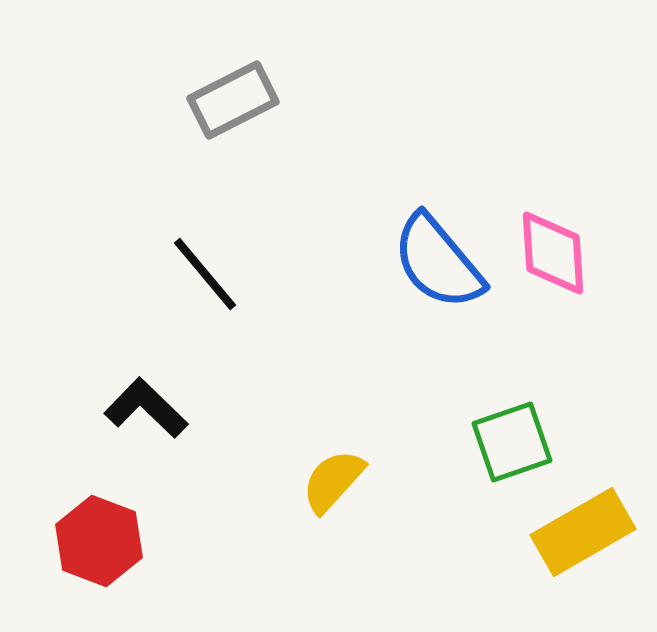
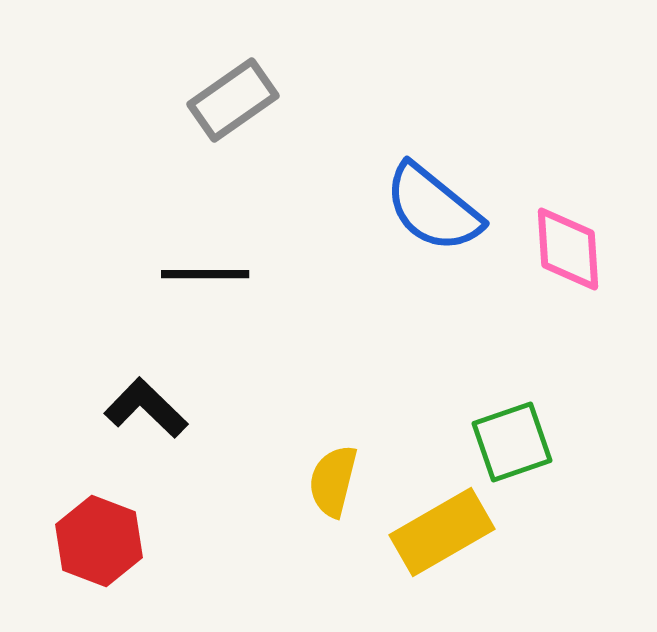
gray rectangle: rotated 8 degrees counterclockwise
pink diamond: moved 15 px right, 4 px up
blue semicircle: moved 5 px left, 54 px up; rotated 11 degrees counterclockwise
black line: rotated 50 degrees counterclockwise
yellow semicircle: rotated 28 degrees counterclockwise
yellow rectangle: moved 141 px left
